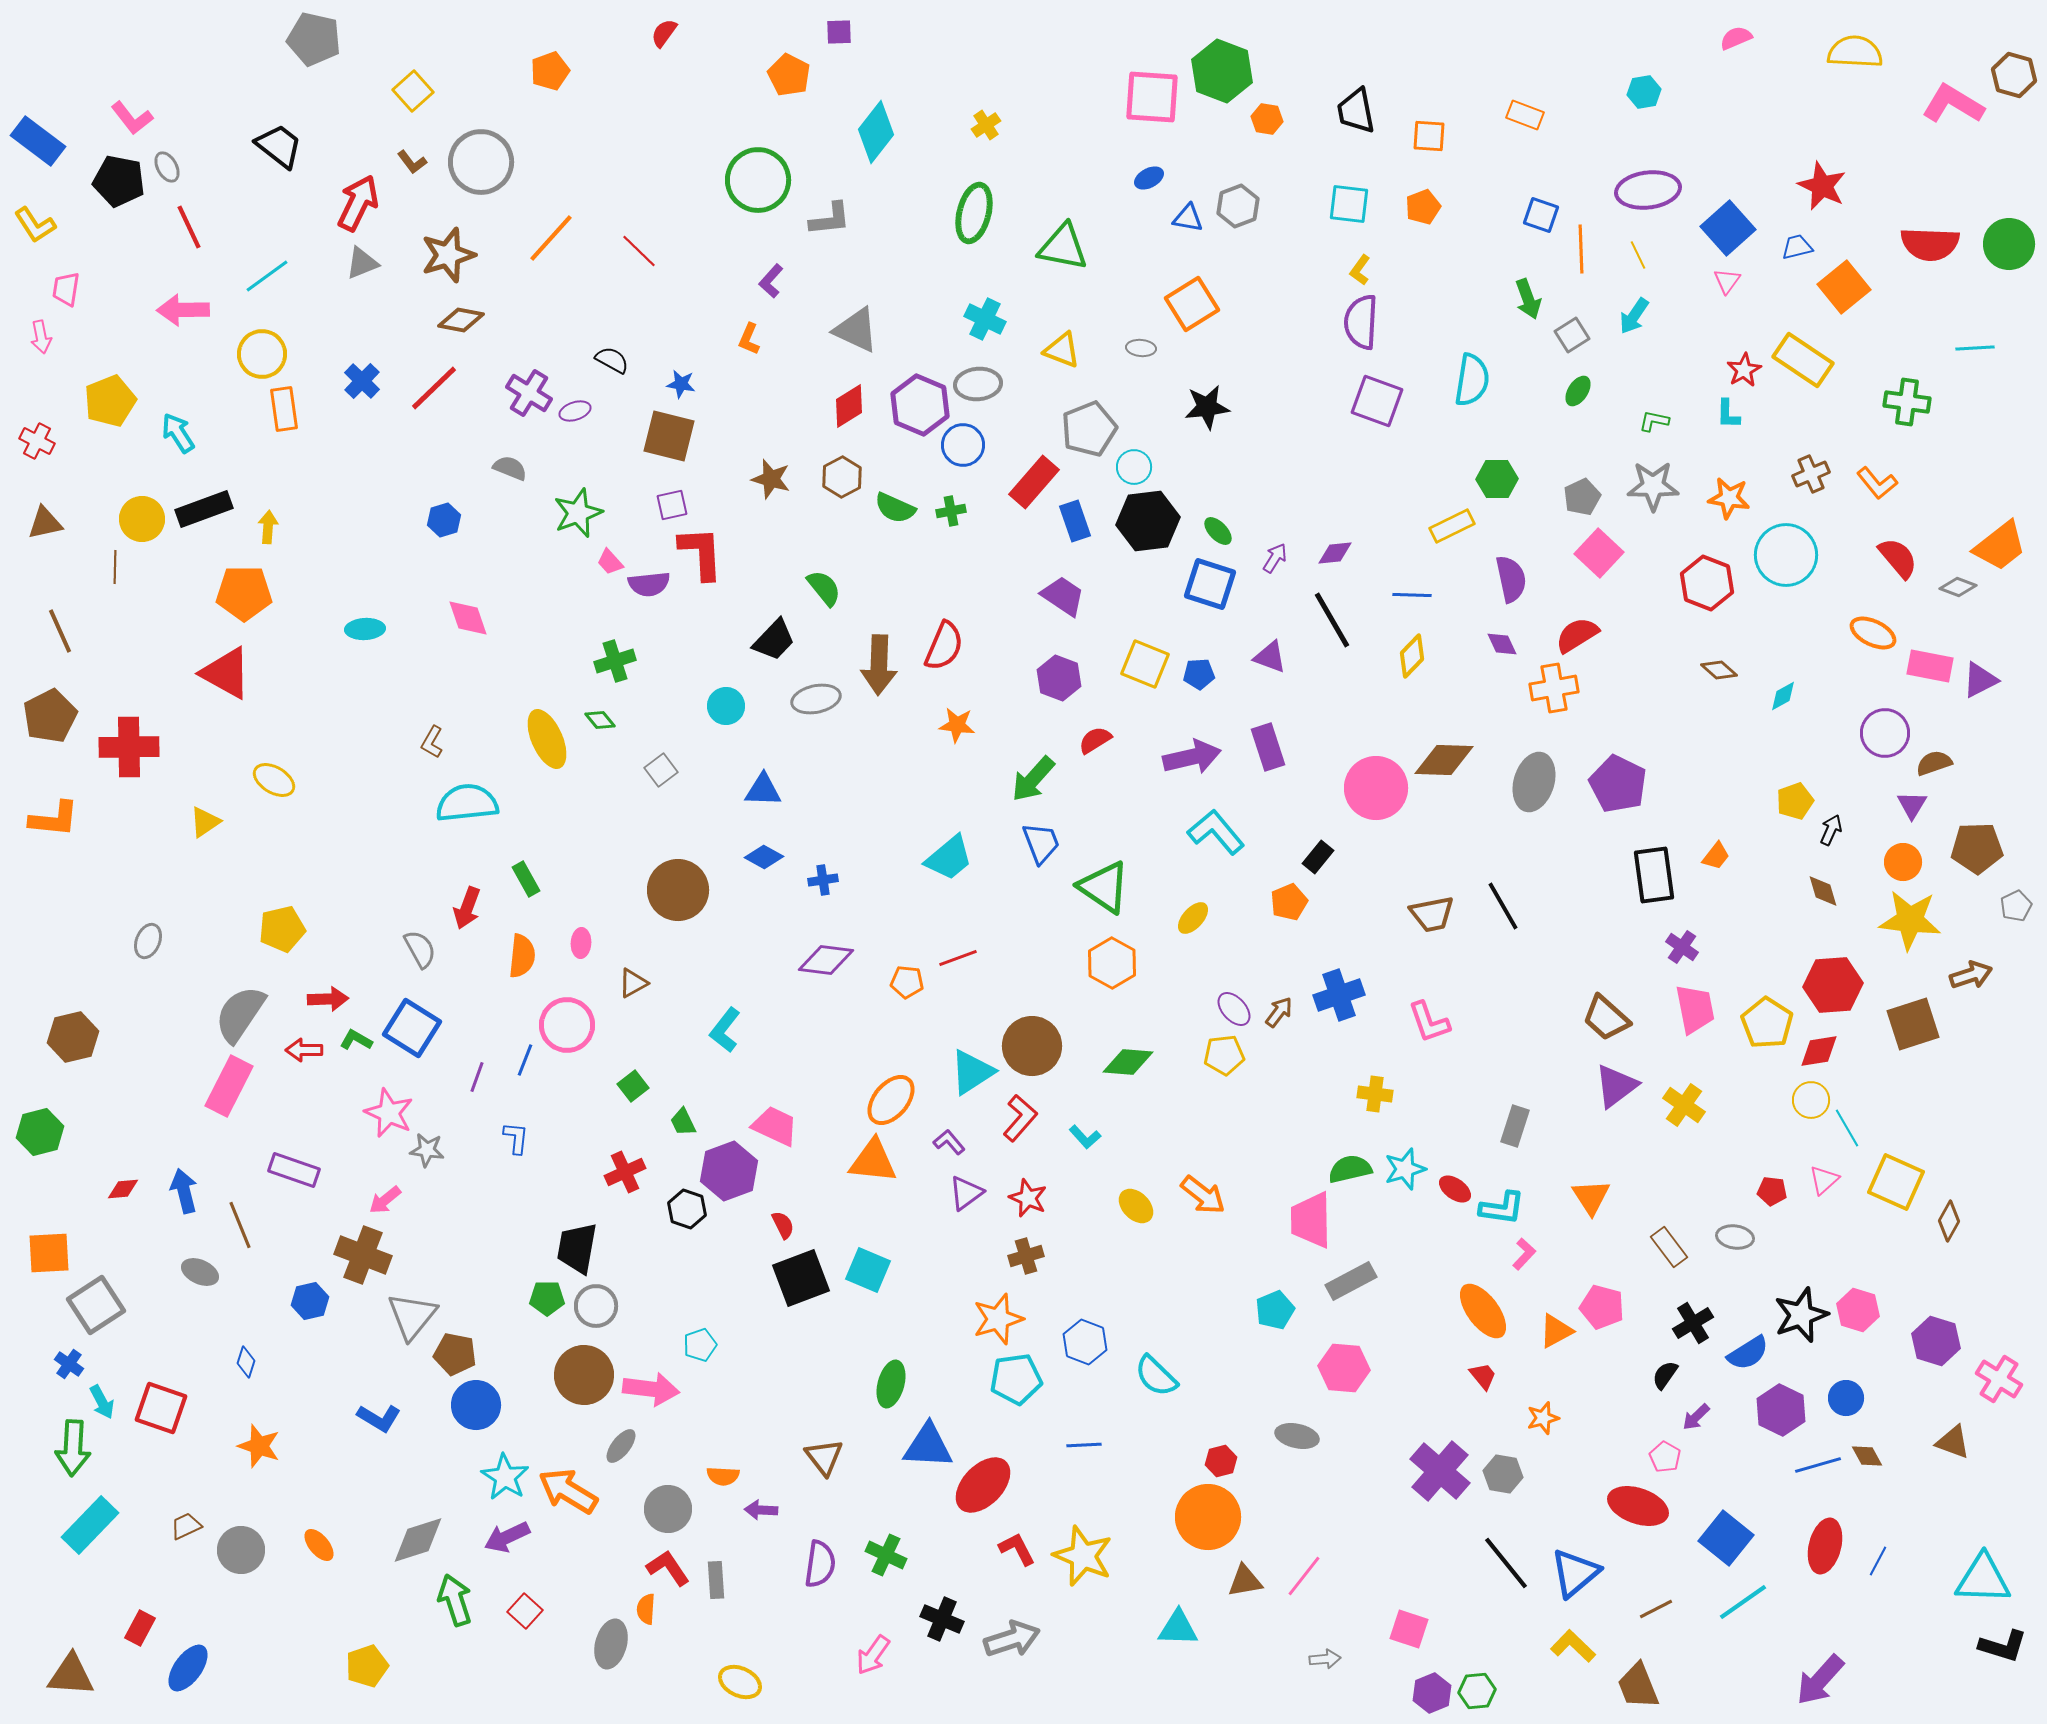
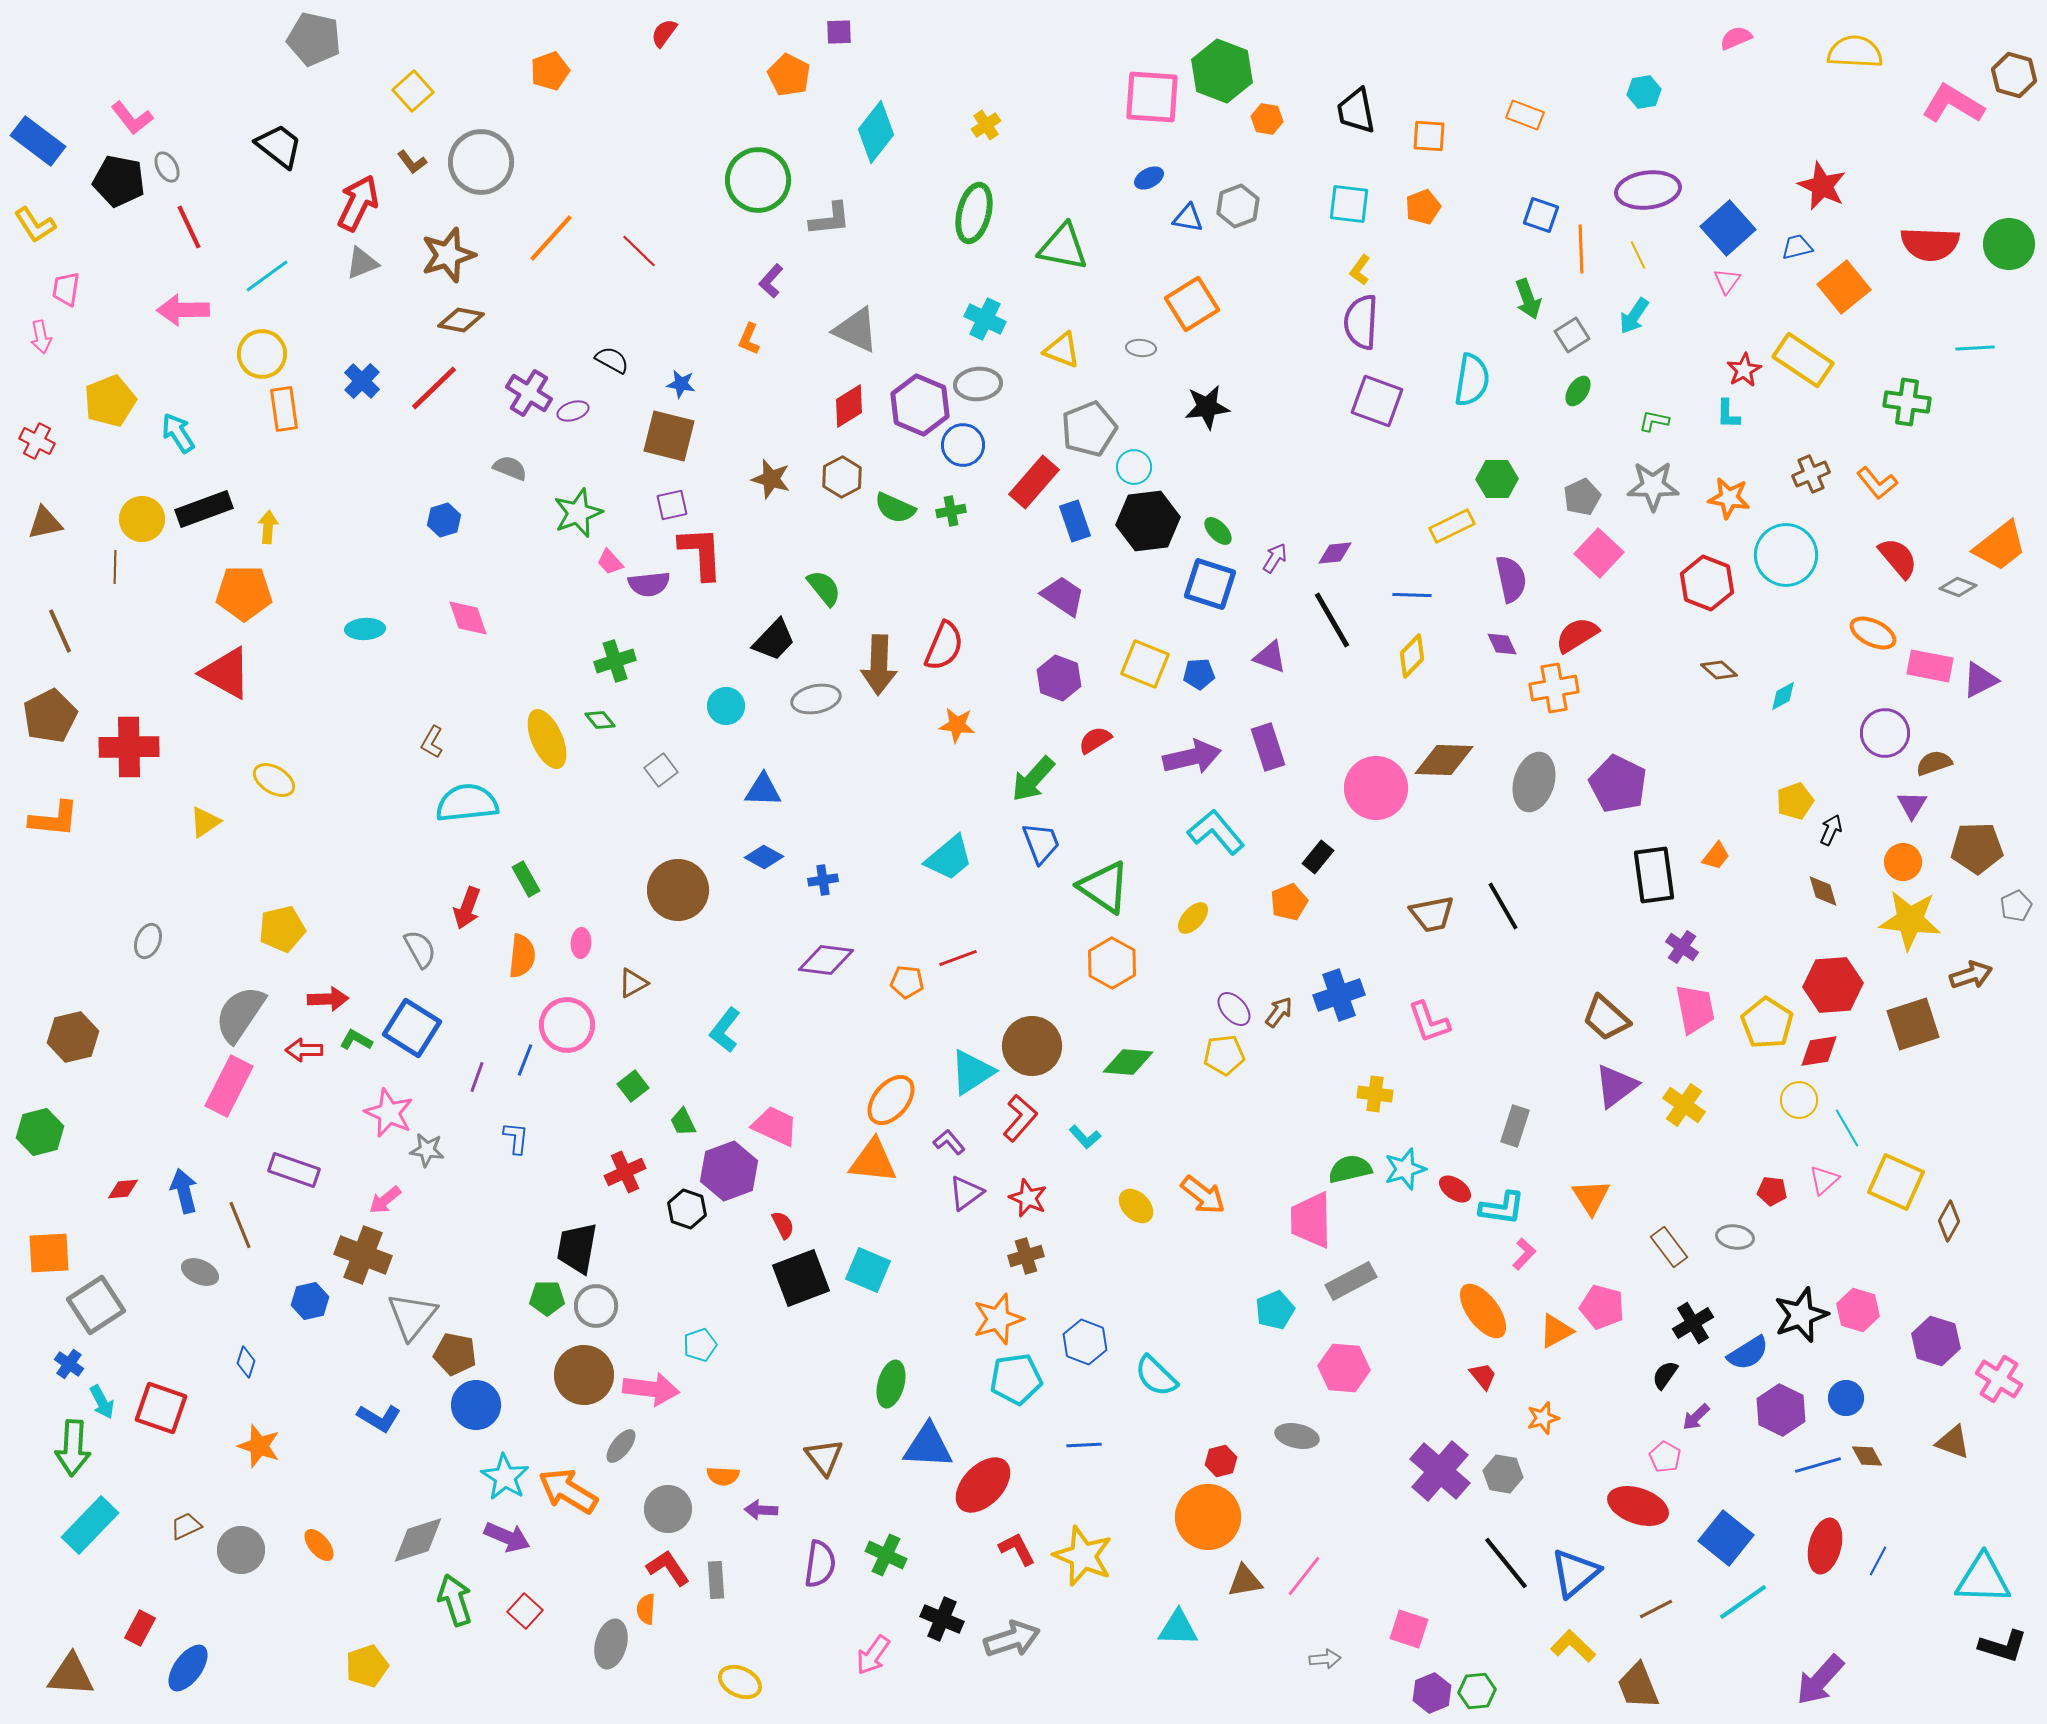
purple ellipse at (575, 411): moved 2 px left
yellow circle at (1811, 1100): moved 12 px left
purple arrow at (507, 1537): rotated 132 degrees counterclockwise
